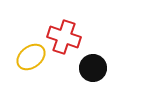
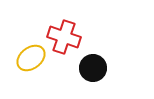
yellow ellipse: moved 1 px down
